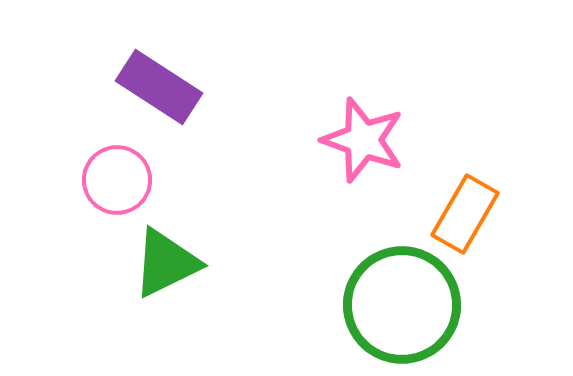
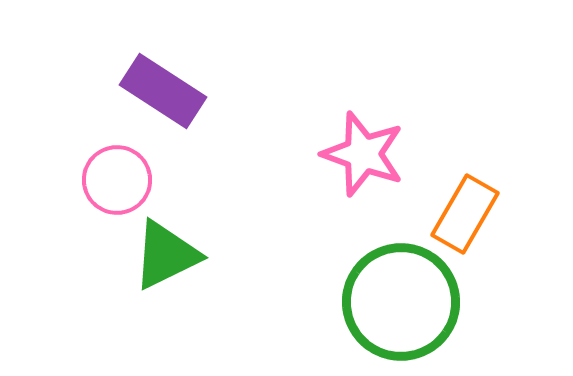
purple rectangle: moved 4 px right, 4 px down
pink star: moved 14 px down
green triangle: moved 8 px up
green circle: moved 1 px left, 3 px up
